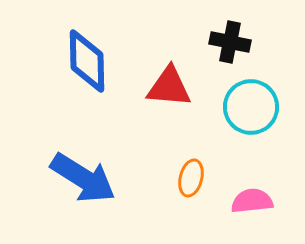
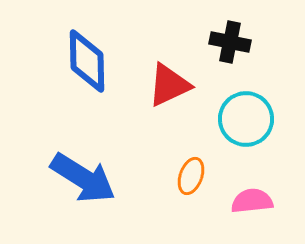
red triangle: moved 2 px up; rotated 30 degrees counterclockwise
cyan circle: moved 5 px left, 12 px down
orange ellipse: moved 2 px up; rotated 6 degrees clockwise
